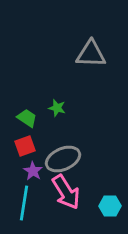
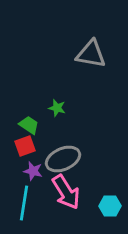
gray triangle: rotated 8 degrees clockwise
green trapezoid: moved 2 px right, 7 px down
purple star: rotated 18 degrees counterclockwise
